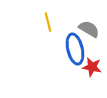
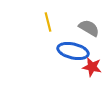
gray semicircle: moved 1 px up
blue ellipse: moved 2 px left, 2 px down; rotated 64 degrees counterclockwise
